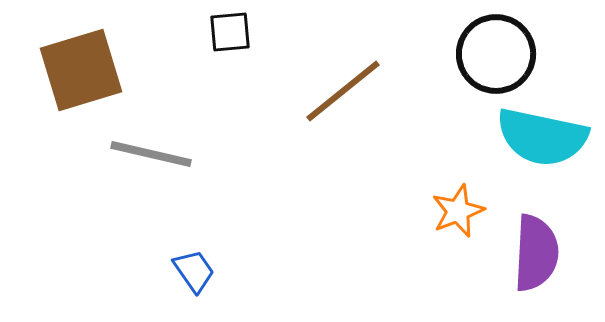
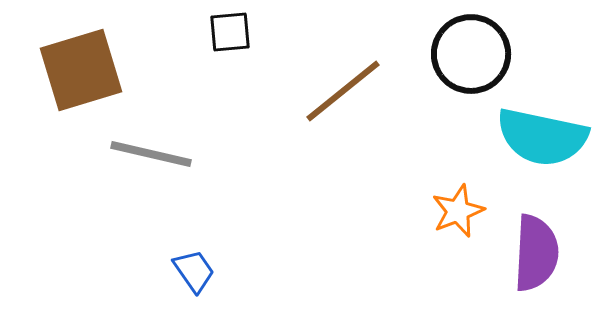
black circle: moved 25 px left
